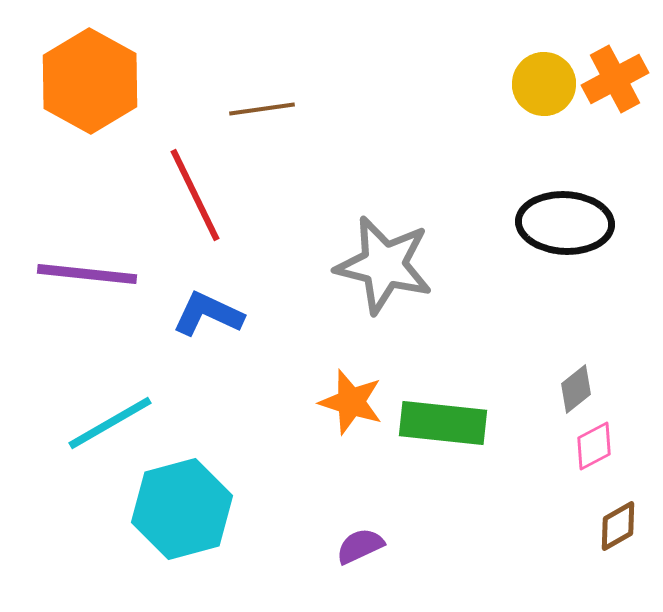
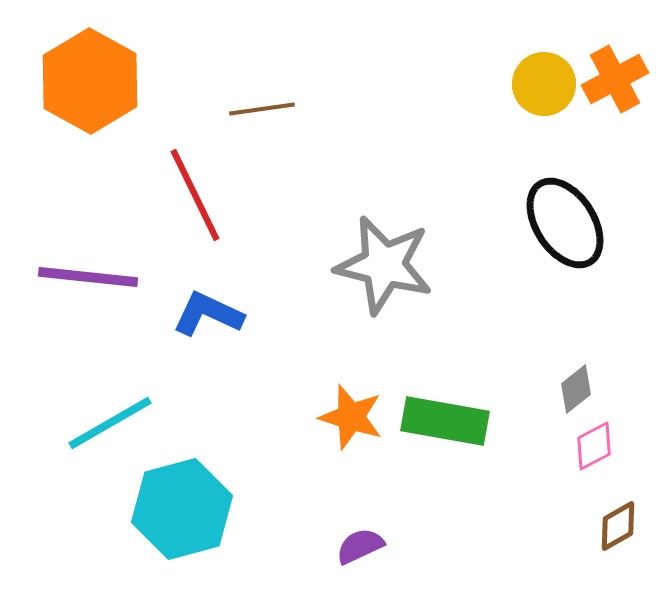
black ellipse: rotated 54 degrees clockwise
purple line: moved 1 px right, 3 px down
orange star: moved 15 px down
green rectangle: moved 2 px right, 2 px up; rotated 4 degrees clockwise
